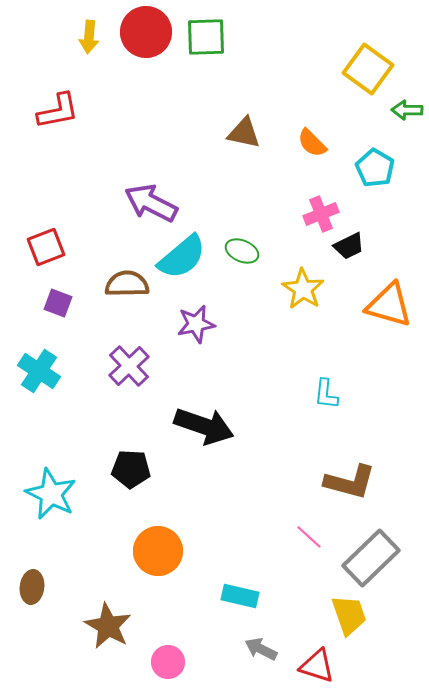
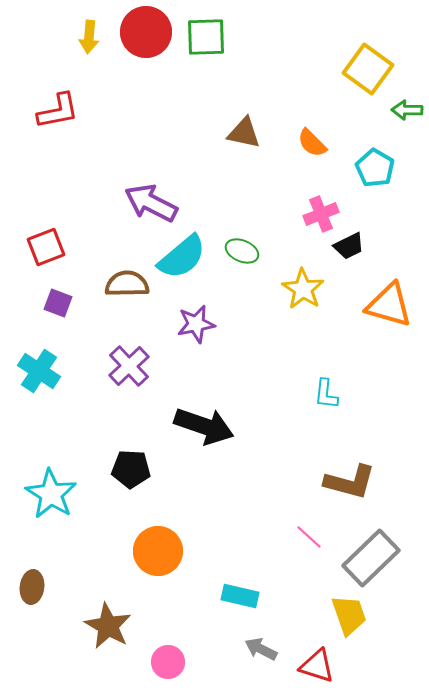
cyan star: rotated 6 degrees clockwise
